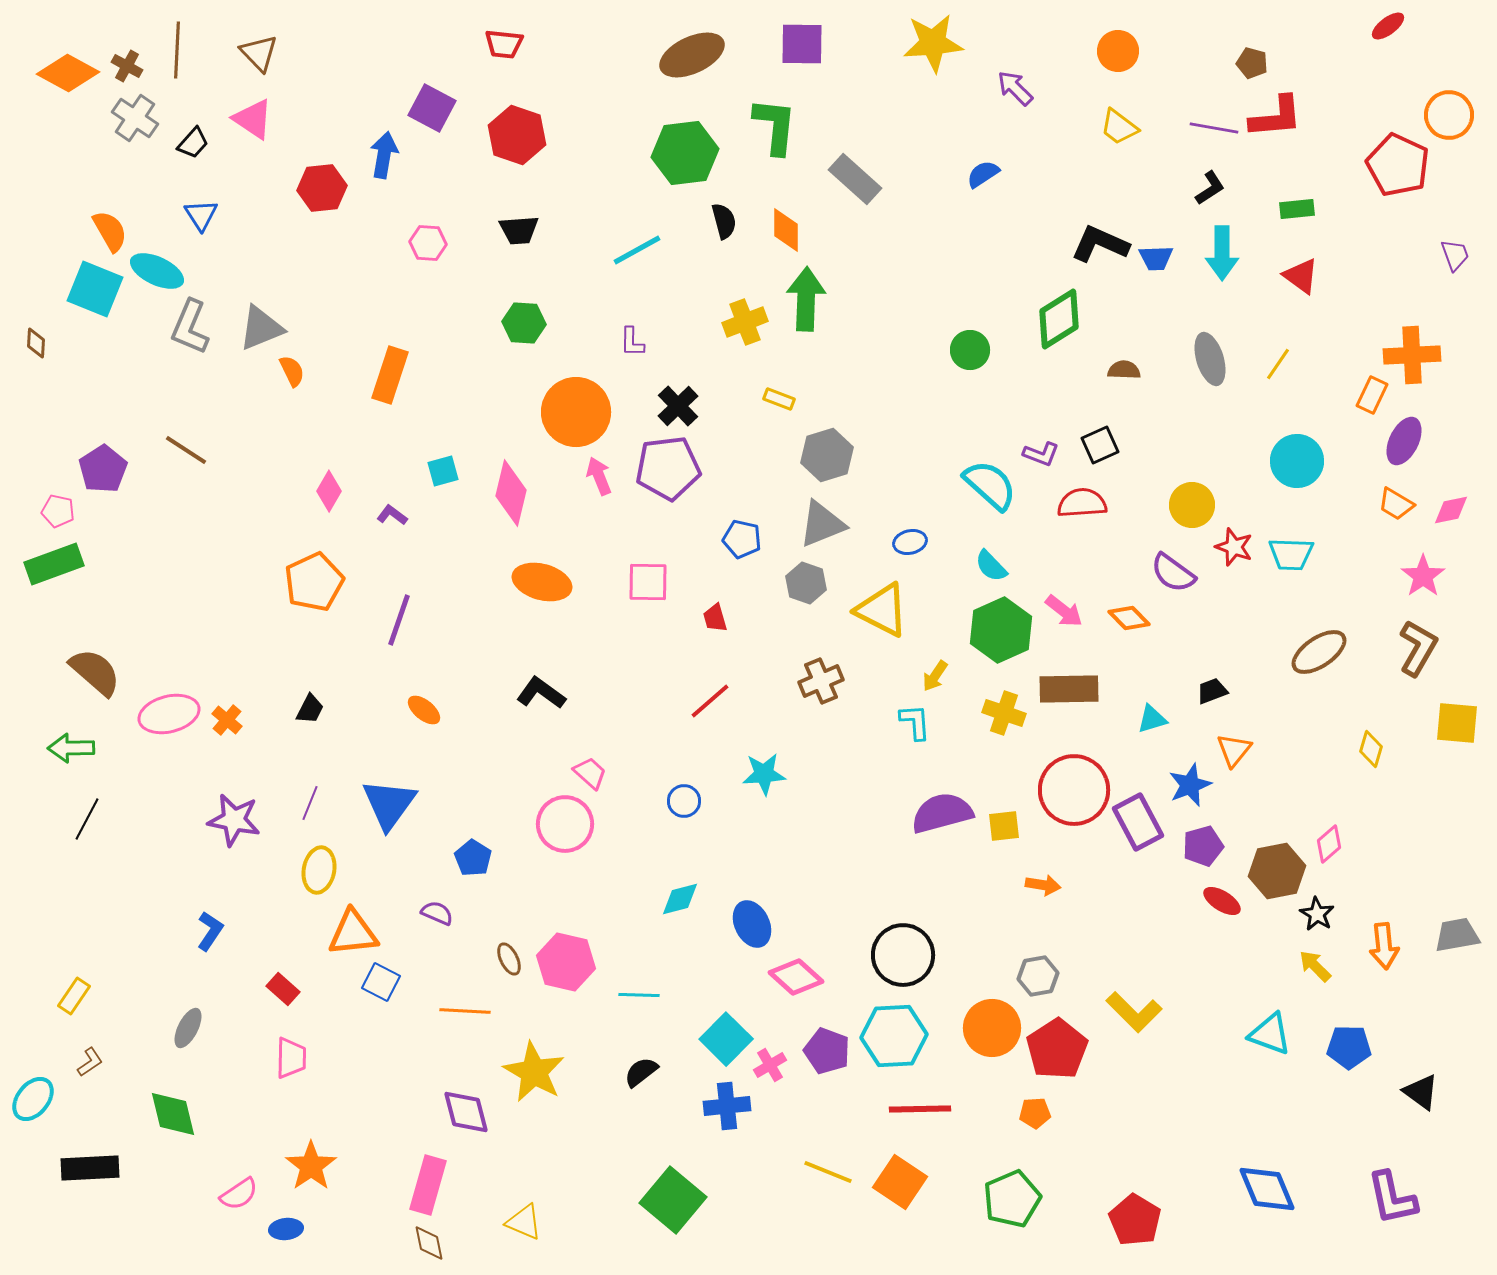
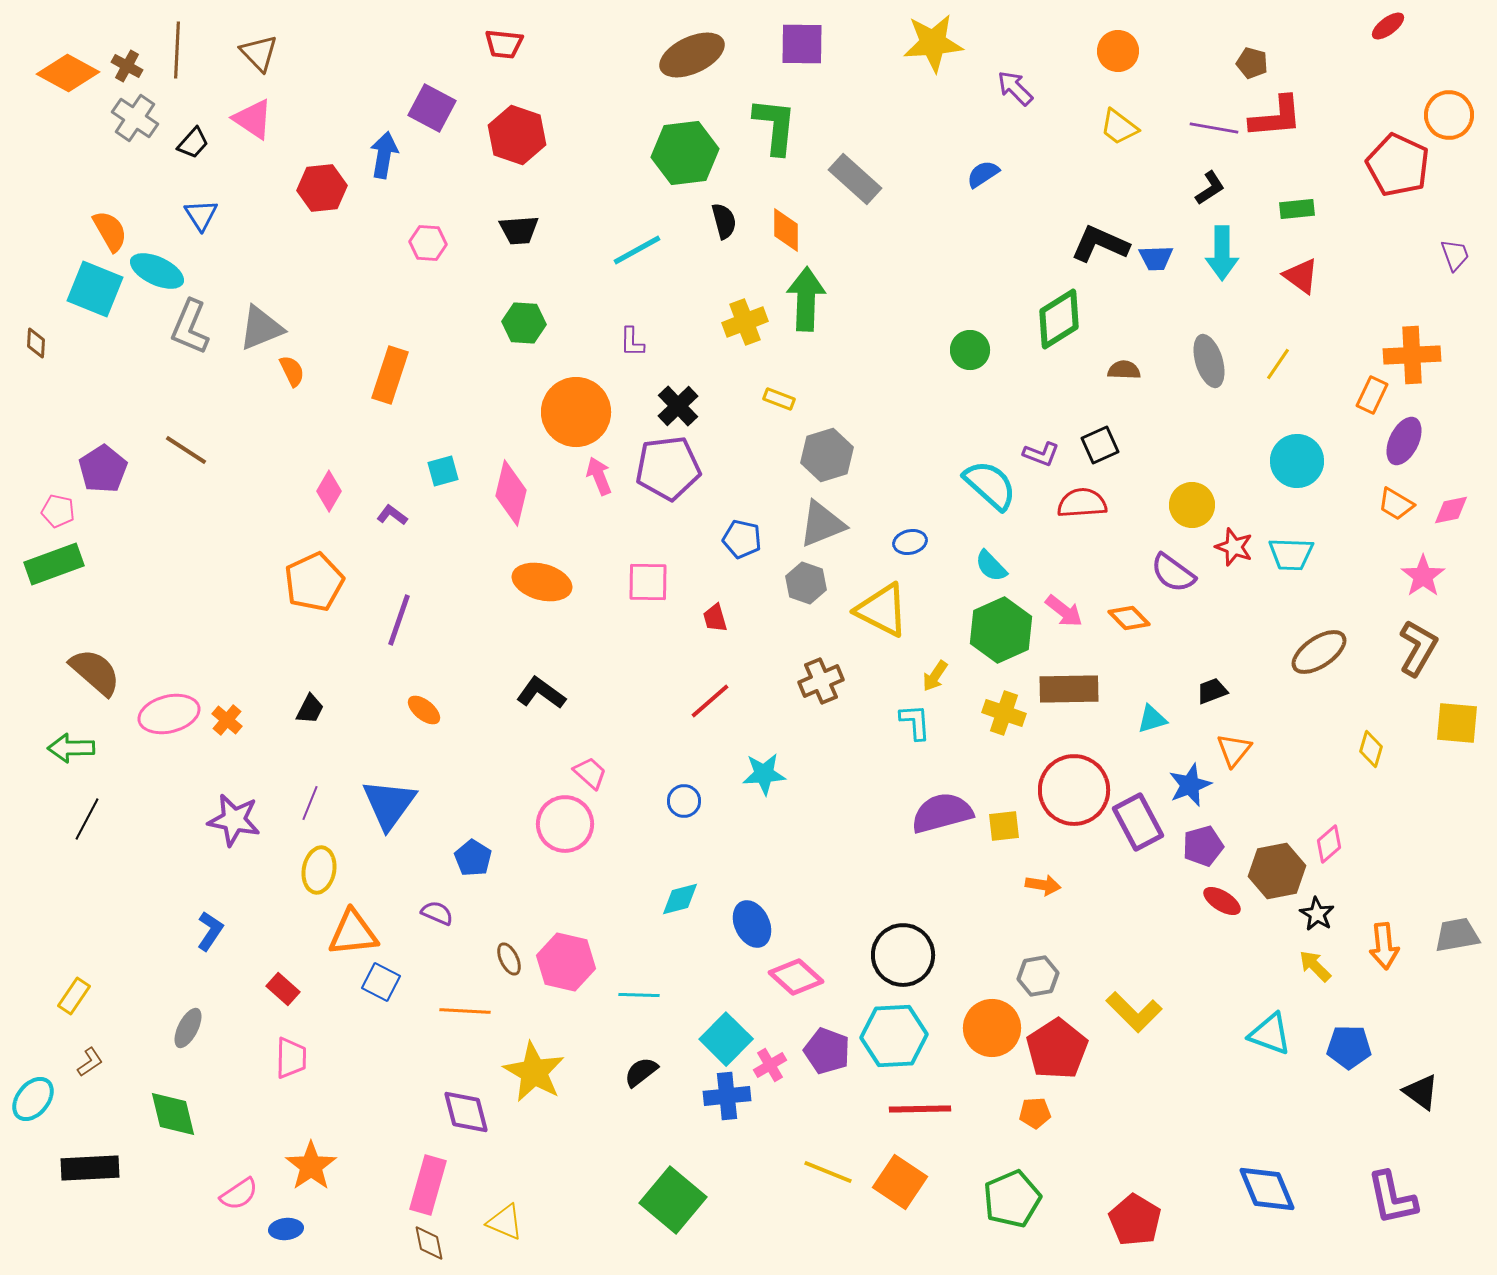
gray ellipse at (1210, 359): moved 1 px left, 2 px down
blue cross at (727, 1106): moved 10 px up
yellow triangle at (524, 1222): moved 19 px left
